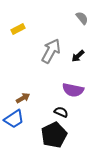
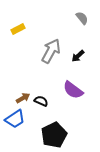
purple semicircle: rotated 25 degrees clockwise
black semicircle: moved 20 px left, 11 px up
blue trapezoid: moved 1 px right
